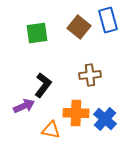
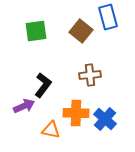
blue rectangle: moved 3 px up
brown square: moved 2 px right, 4 px down
green square: moved 1 px left, 2 px up
